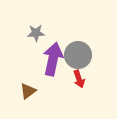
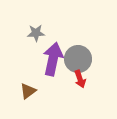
gray circle: moved 4 px down
red arrow: moved 1 px right
